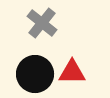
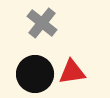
red triangle: rotated 8 degrees counterclockwise
